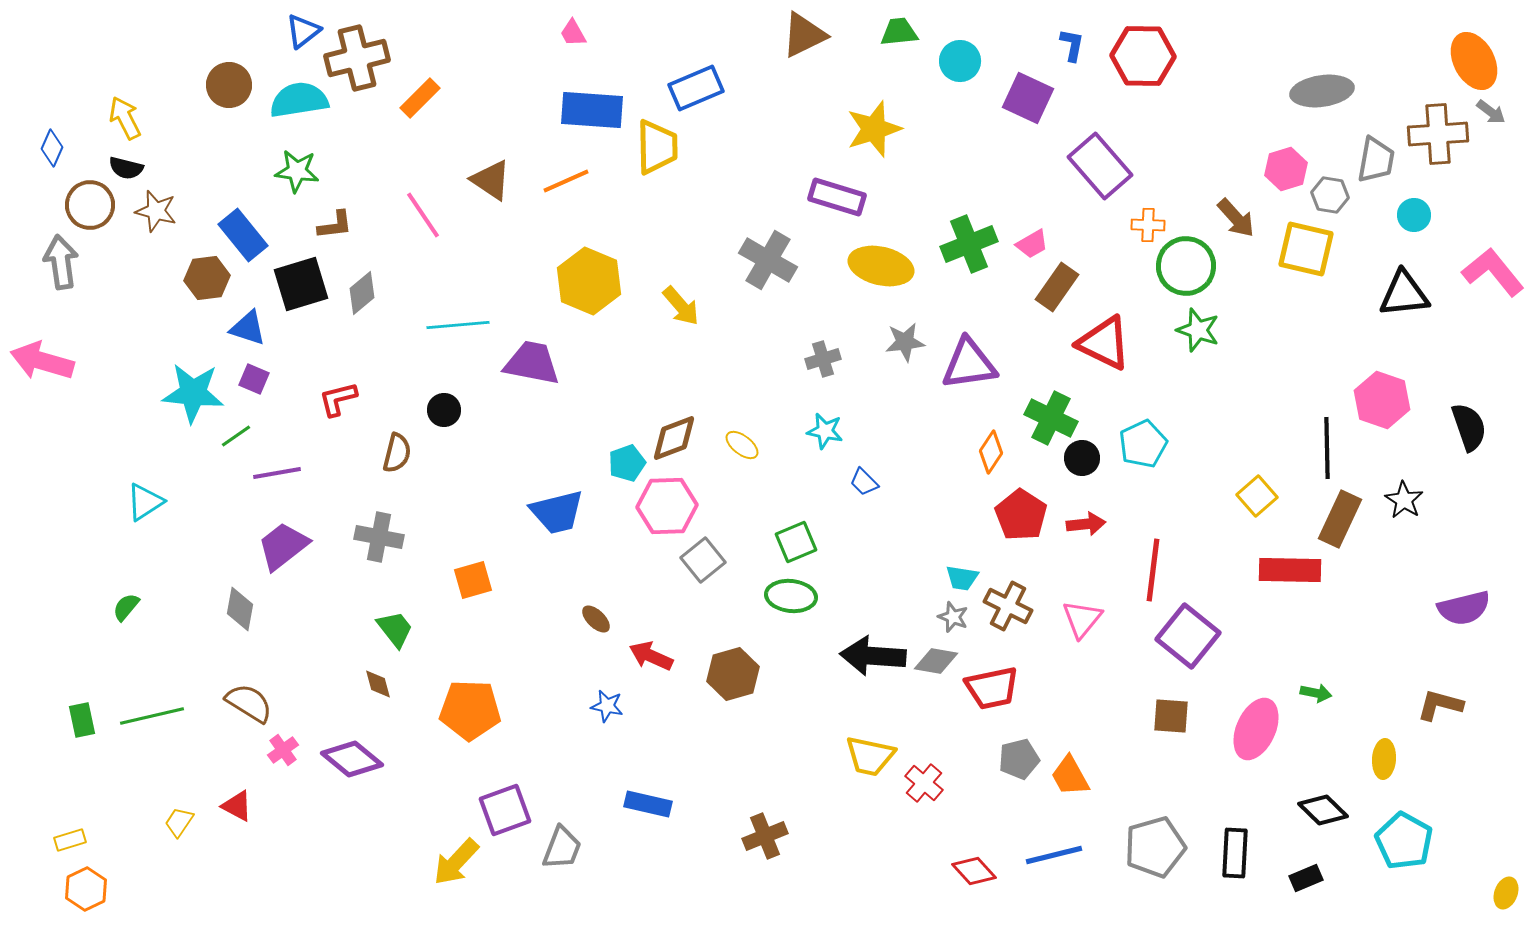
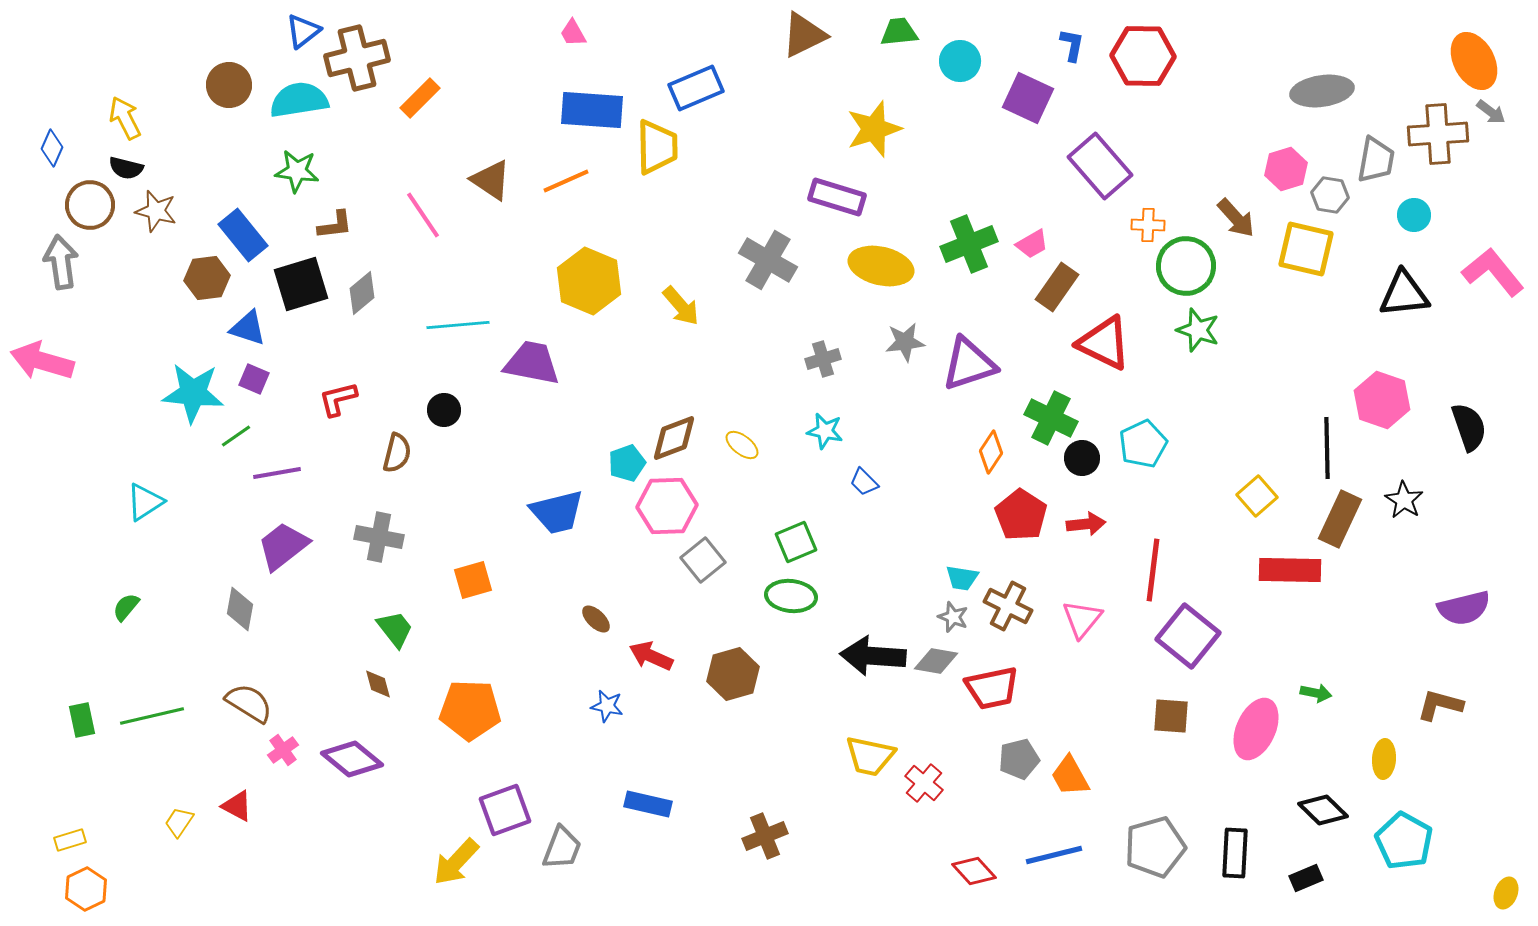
purple triangle at (969, 364): rotated 10 degrees counterclockwise
